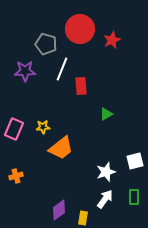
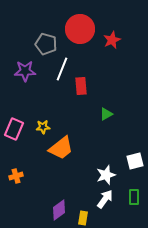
white star: moved 3 px down
